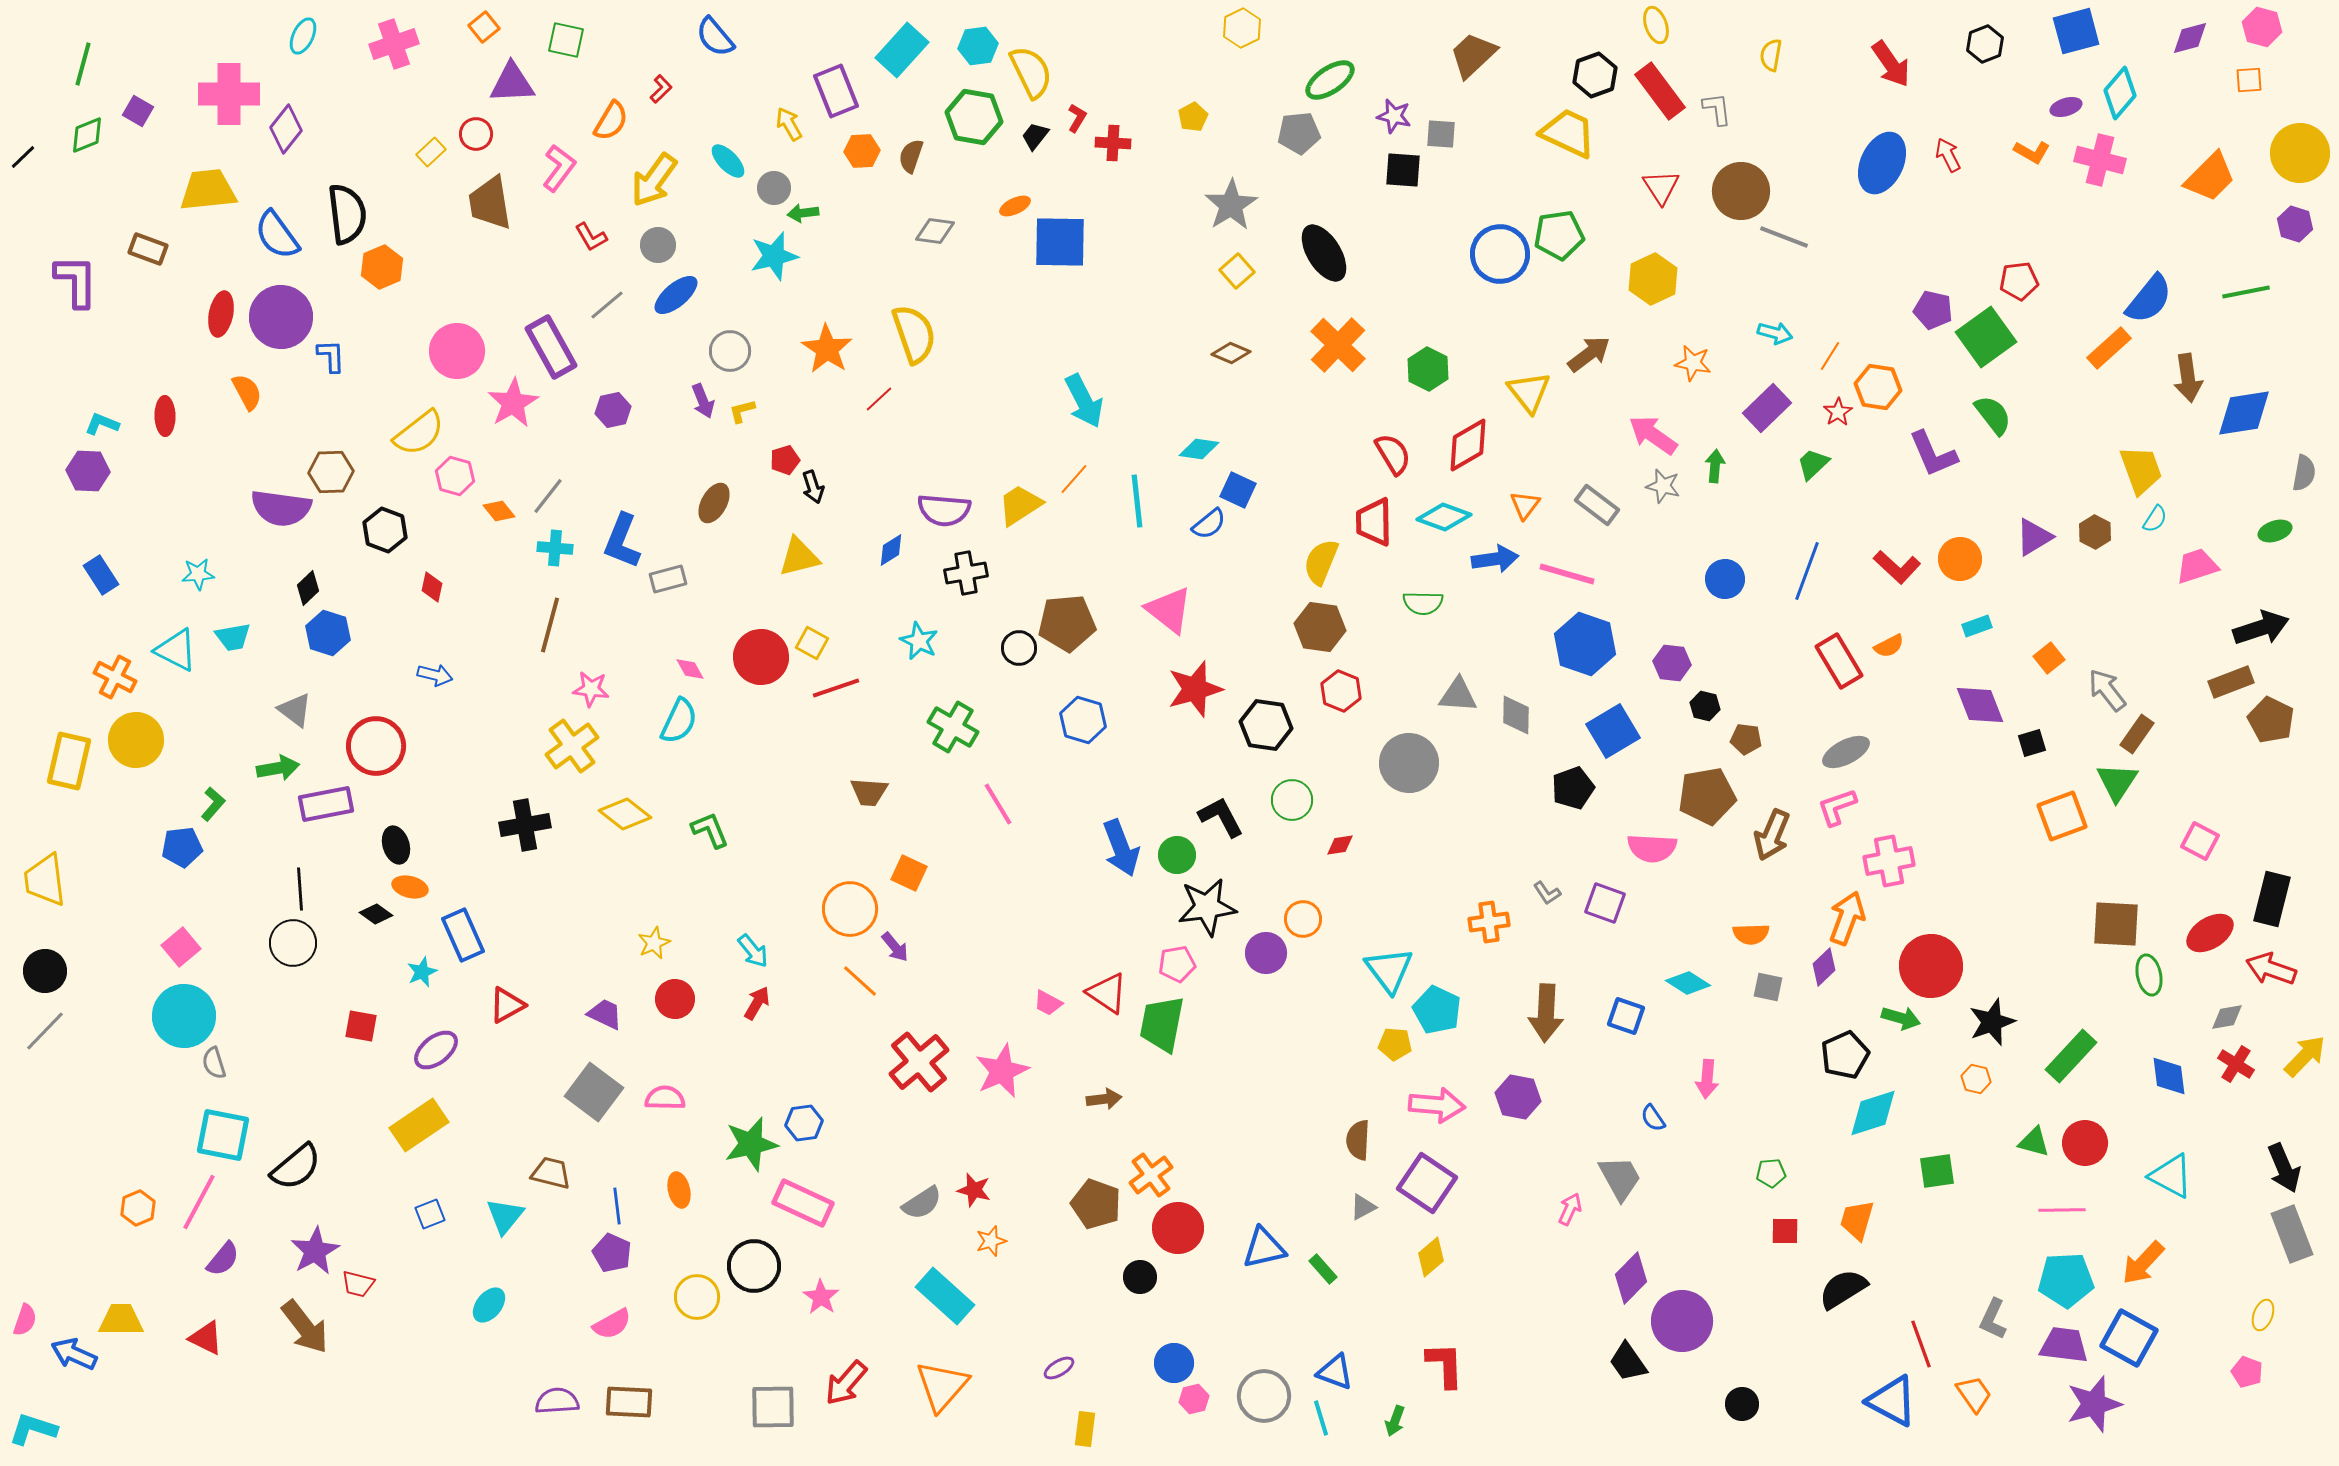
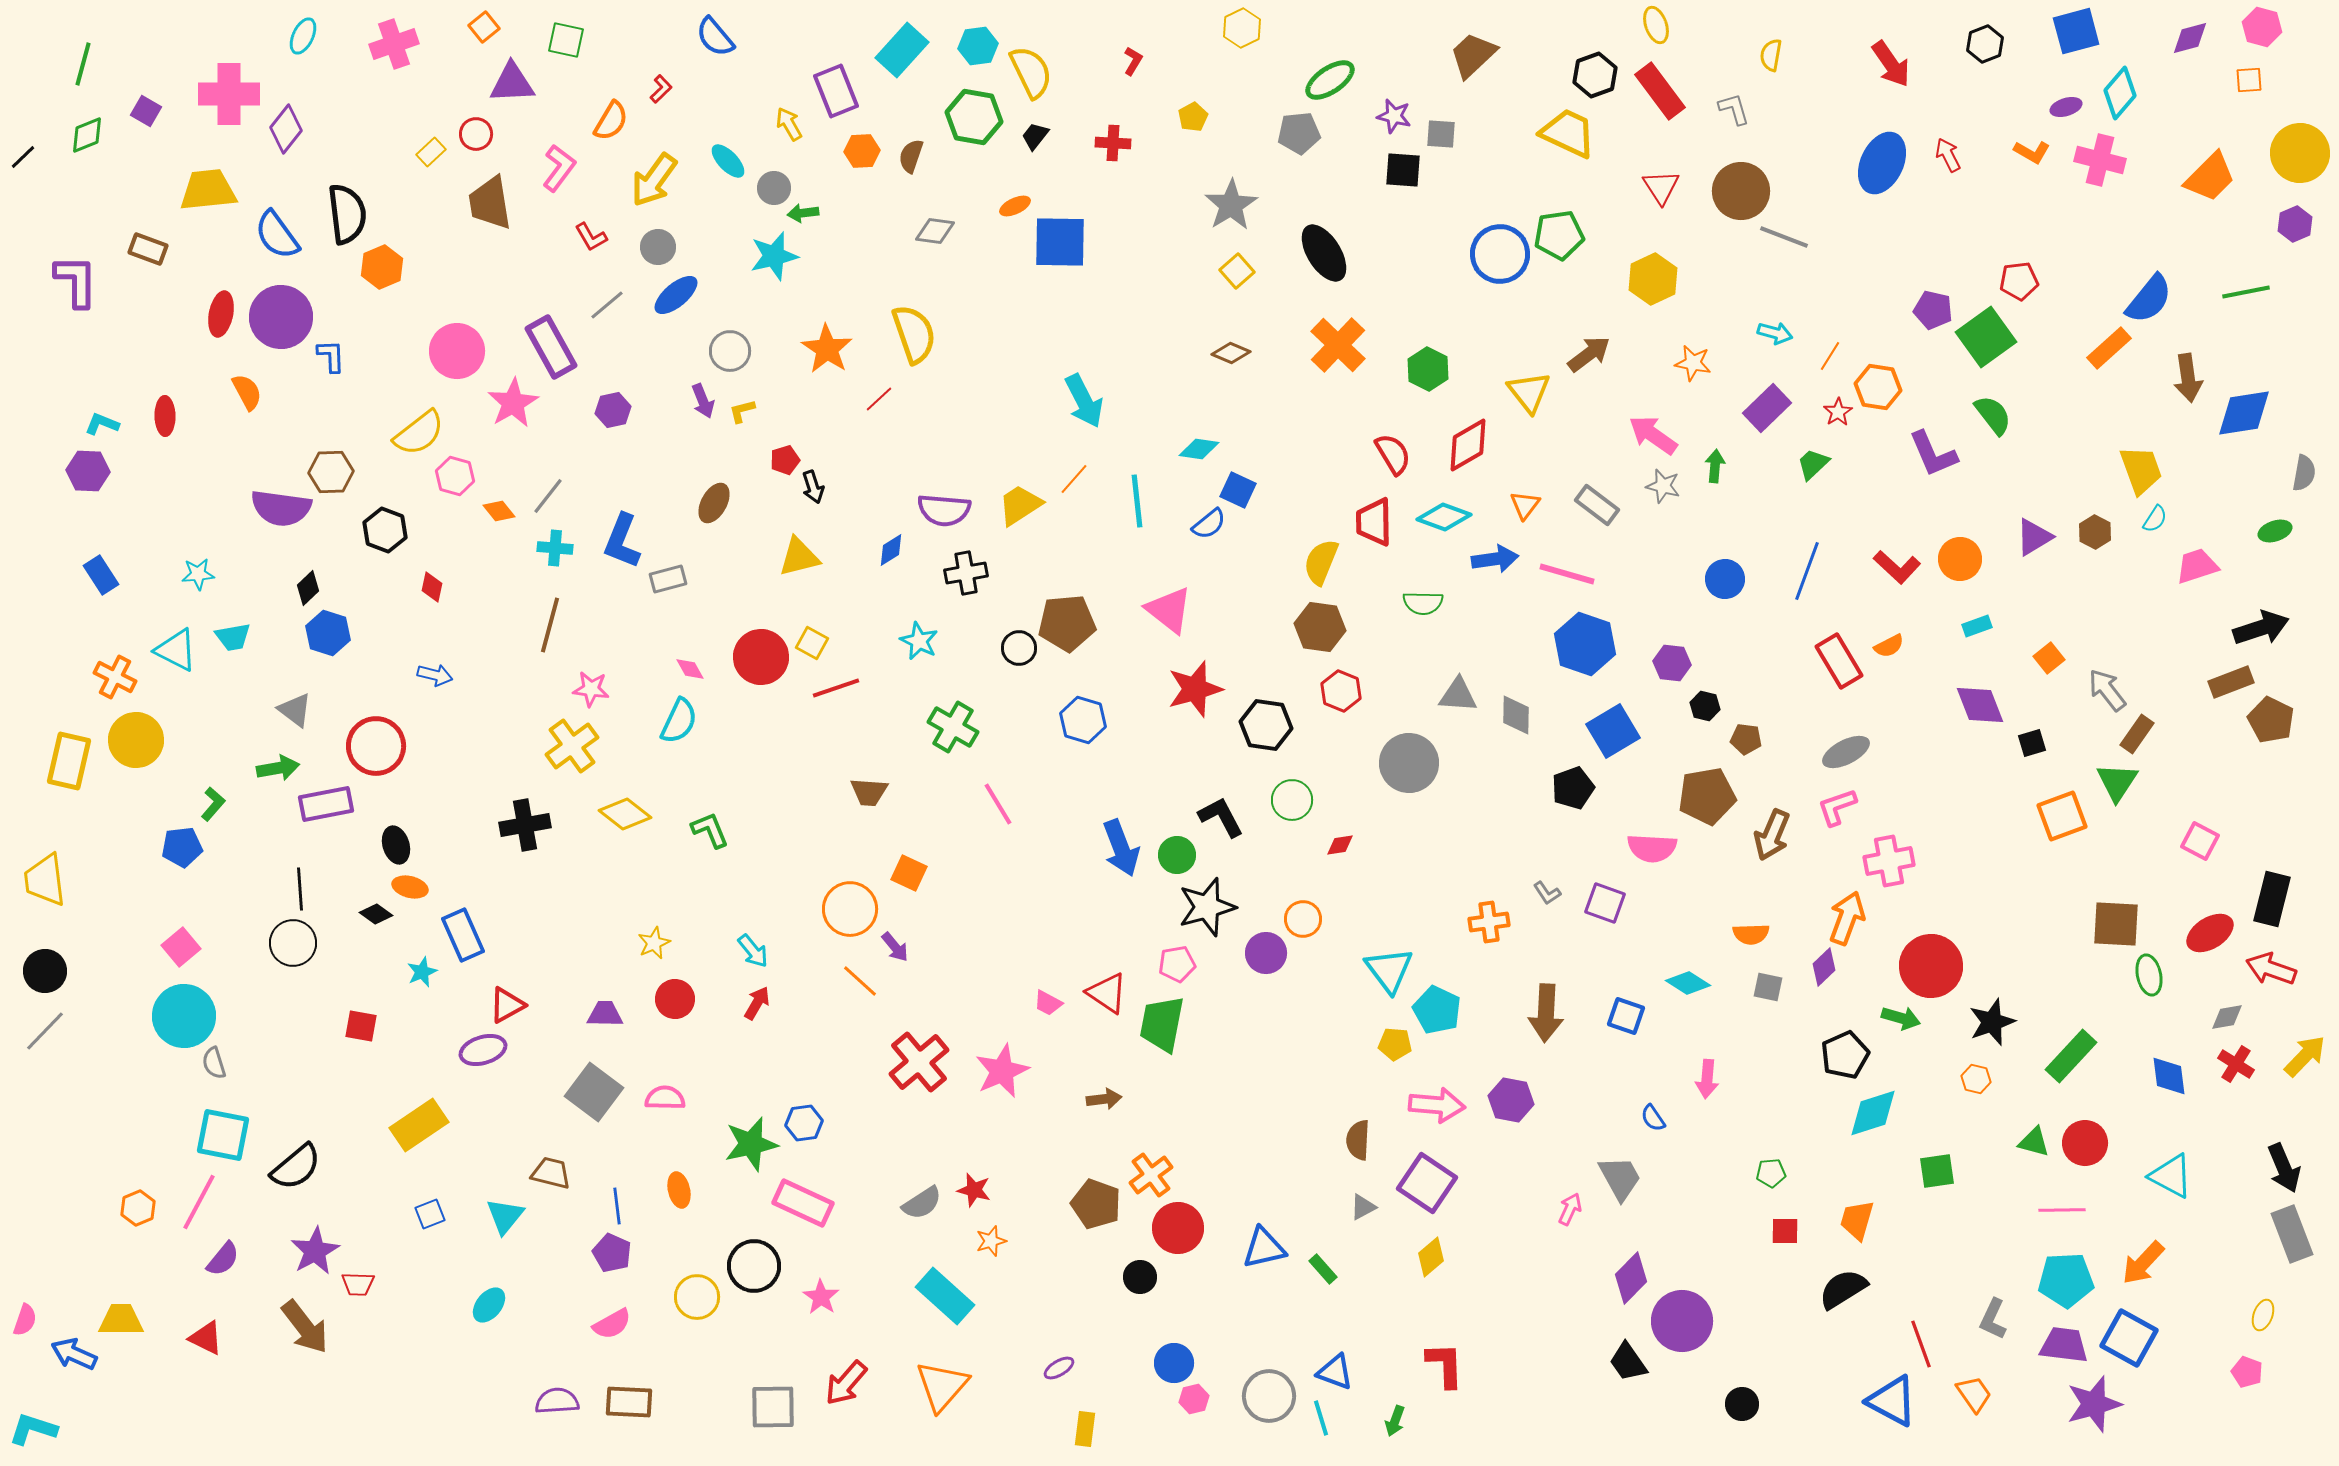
gray L-shape at (1717, 109): moved 17 px right; rotated 9 degrees counterclockwise
purple square at (138, 111): moved 8 px right
red L-shape at (1077, 118): moved 56 px right, 57 px up
purple hexagon at (2295, 224): rotated 20 degrees clockwise
gray circle at (658, 245): moved 2 px down
black star at (1207, 907): rotated 8 degrees counterclockwise
purple trapezoid at (605, 1014): rotated 24 degrees counterclockwise
purple ellipse at (436, 1050): moved 47 px right; rotated 21 degrees clockwise
purple hexagon at (1518, 1097): moved 7 px left, 3 px down
red trapezoid at (358, 1284): rotated 12 degrees counterclockwise
gray circle at (1264, 1396): moved 5 px right
